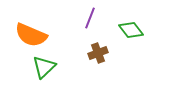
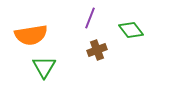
orange semicircle: rotated 32 degrees counterclockwise
brown cross: moved 1 px left, 3 px up
green triangle: rotated 15 degrees counterclockwise
